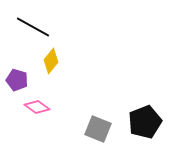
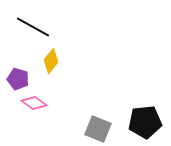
purple pentagon: moved 1 px right, 1 px up
pink diamond: moved 3 px left, 4 px up
black pentagon: rotated 16 degrees clockwise
